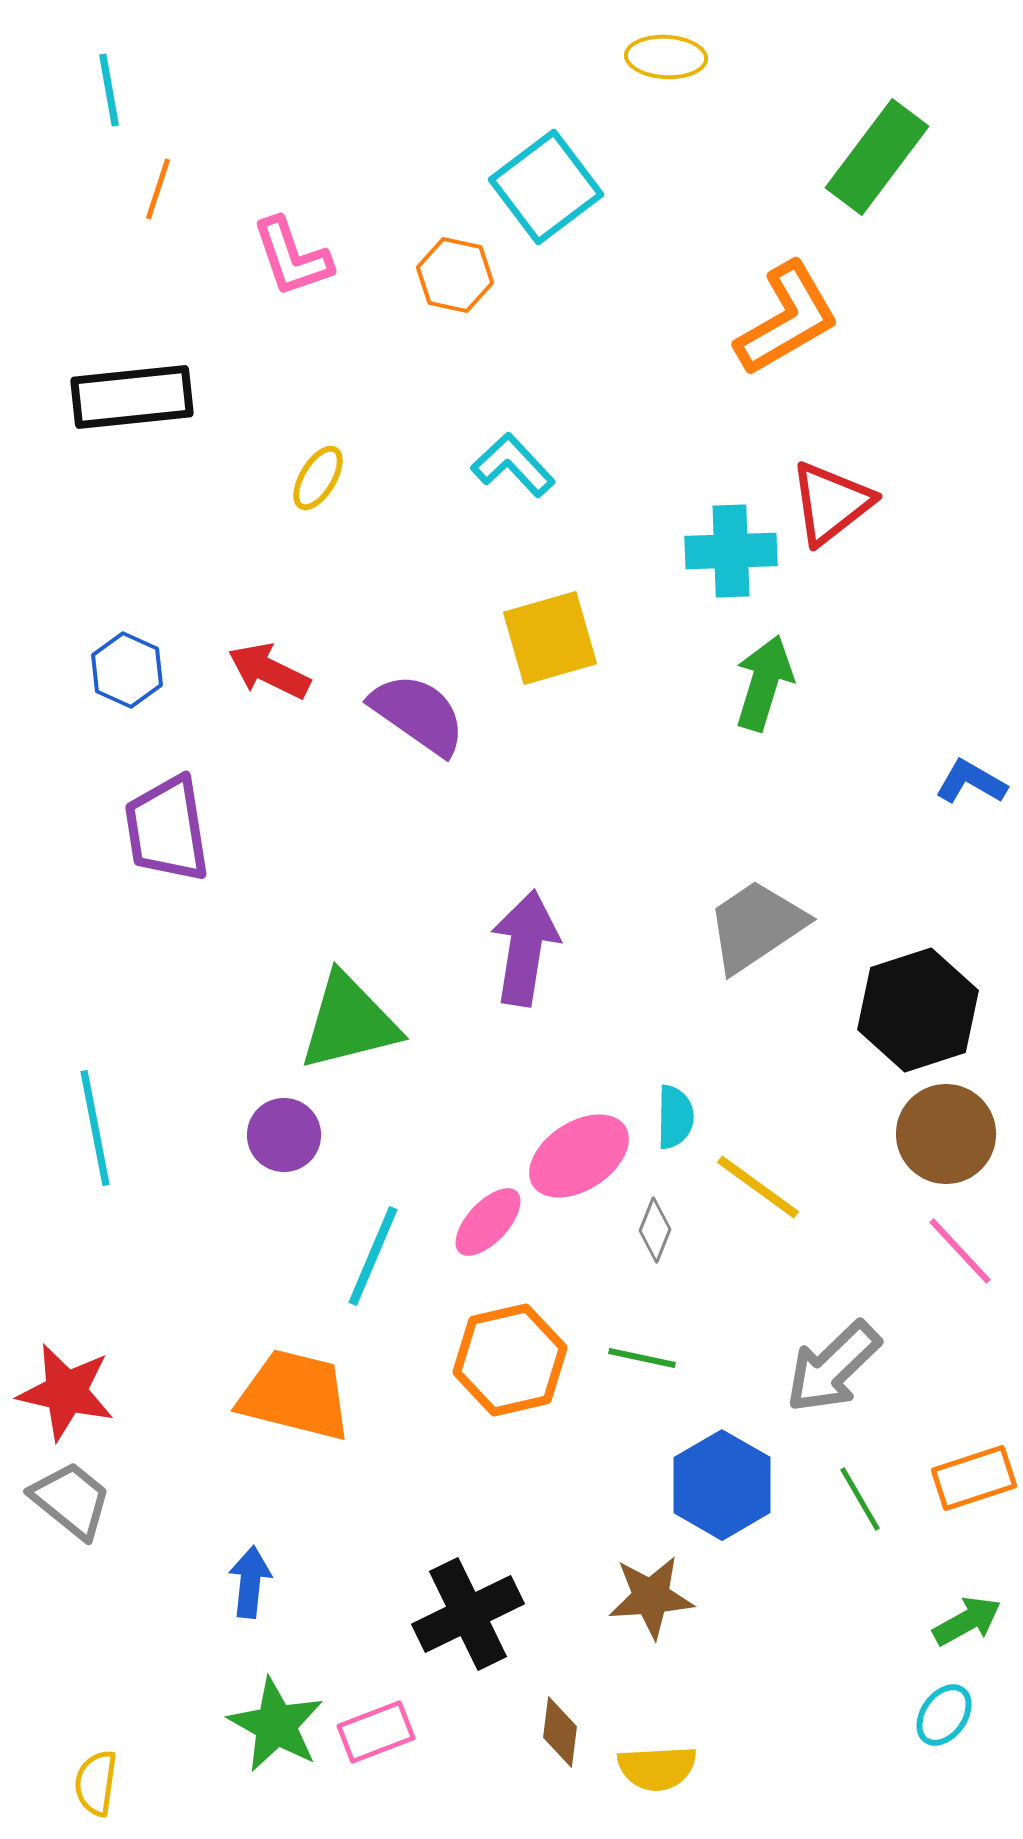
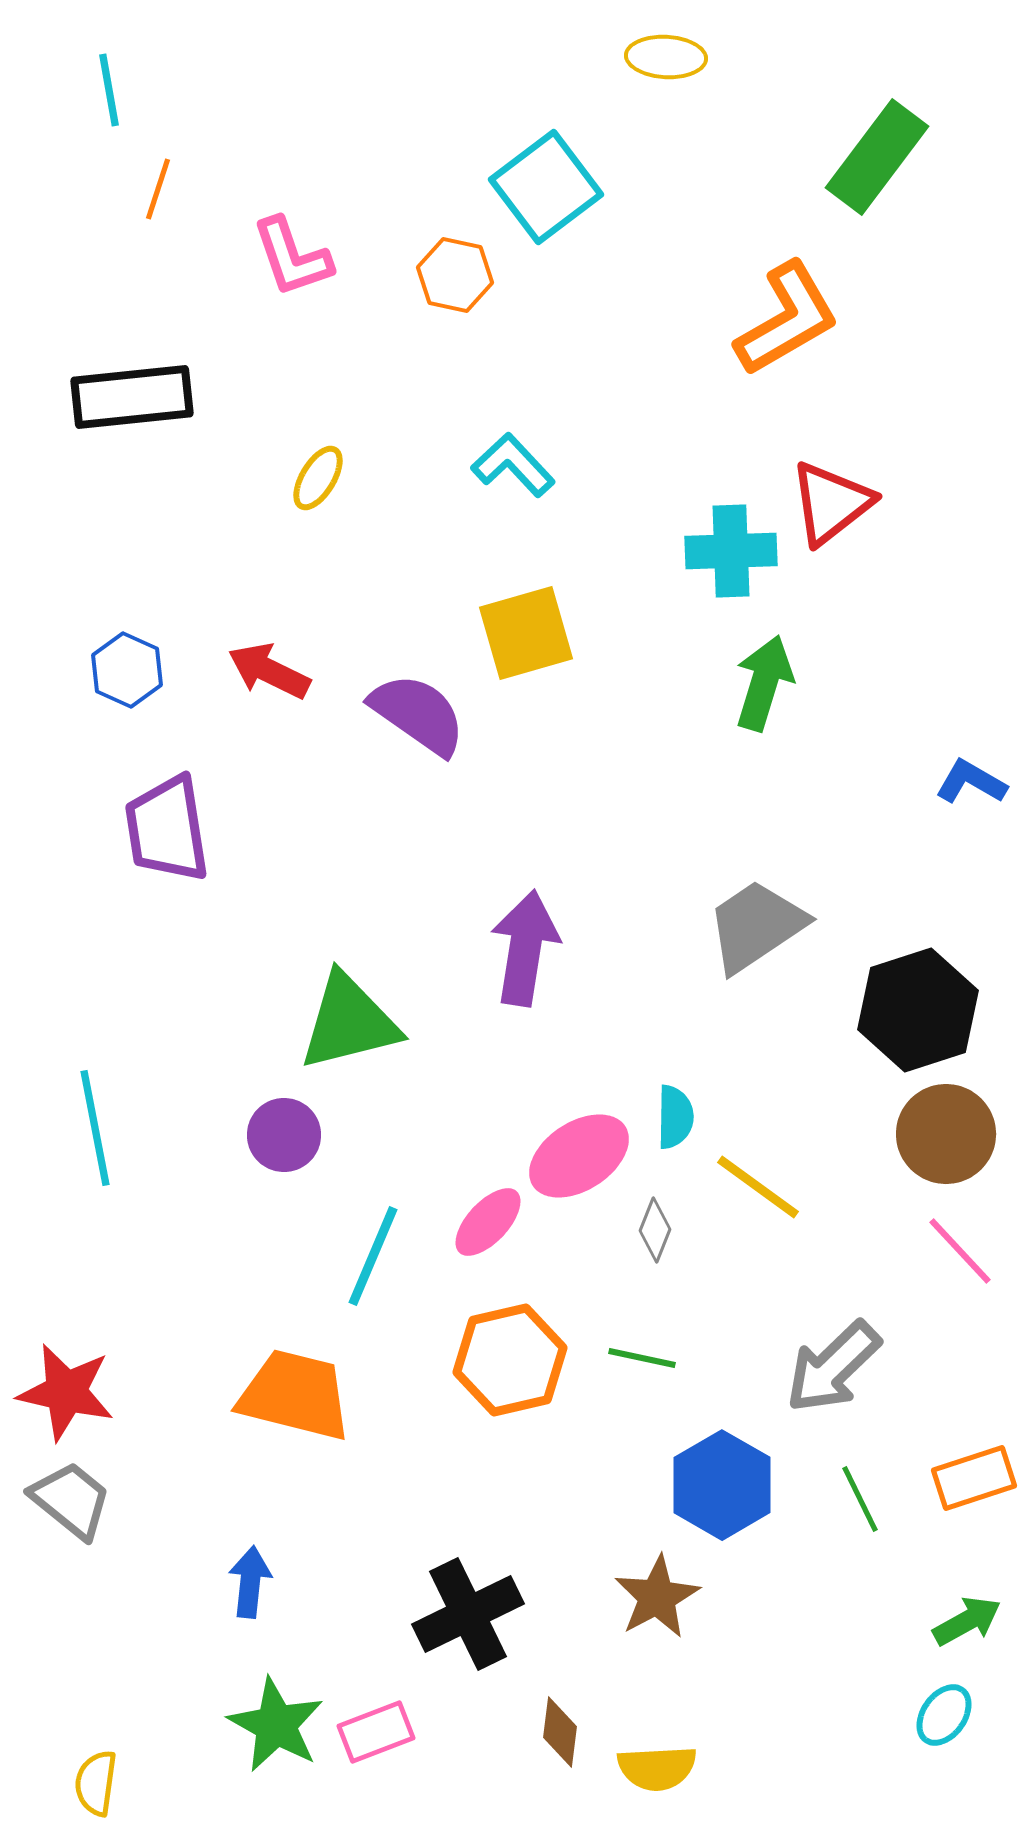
yellow square at (550, 638): moved 24 px left, 5 px up
green line at (860, 1499): rotated 4 degrees clockwise
brown star at (651, 1597): moved 6 px right; rotated 24 degrees counterclockwise
